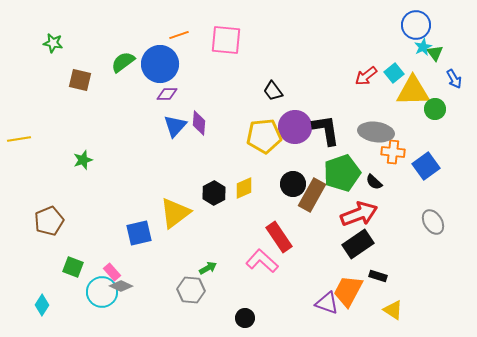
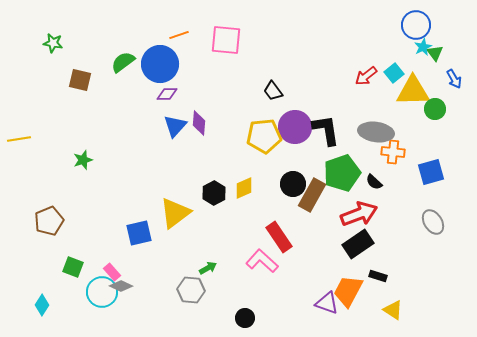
blue square at (426, 166): moved 5 px right, 6 px down; rotated 20 degrees clockwise
